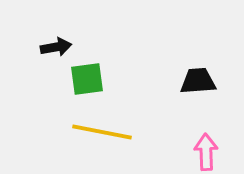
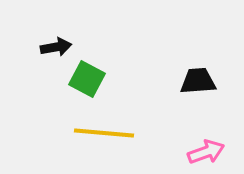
green square: rotated 36 degrees clockwise
yellow line: moved 2 px right, 1 px down; rotated 6 degrees counterclockwise
pink arrow: rotated 72 degrees clockwise
